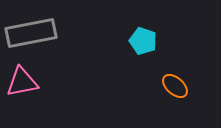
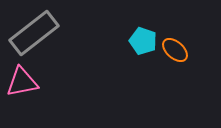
gray rectangle: moved 3 px right; rotated 27 degrees counterclockwise
orange ellipse: moved 36 px up
